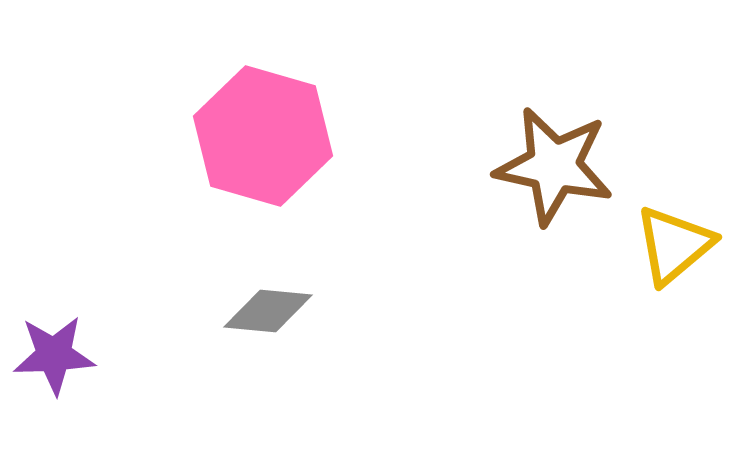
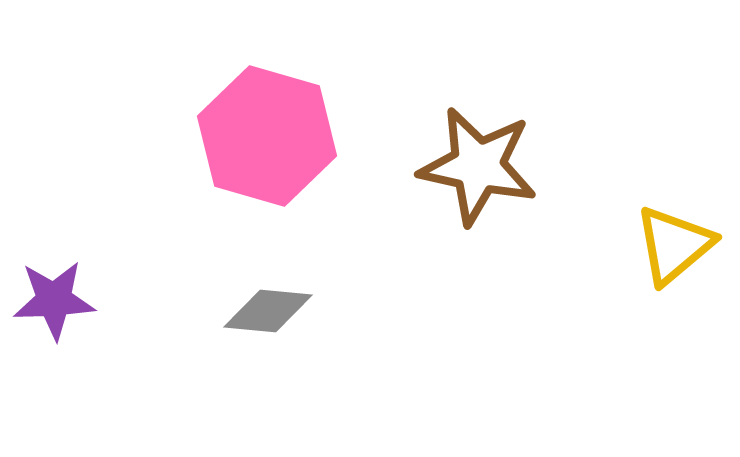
pink hexagon: moved 4 px right
brown star: moved 76 px left
purple star: moved 55 px up
